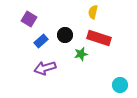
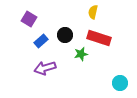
cyan circle: moved 2 px up
